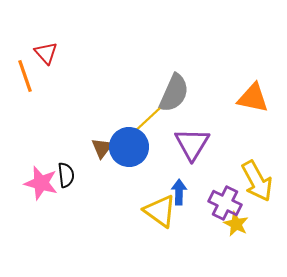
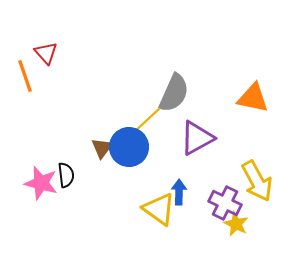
purple triangle: moved 5 px right, 6 px up; rotated 30 degrees clockwise
yellow triangle: moved 1 px left, 2 px up
